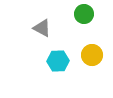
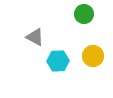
gray triangle: moved 7 px left, 9 px down
yellow circle: moved 1 px right, 1 px down
